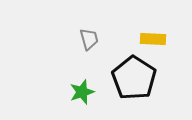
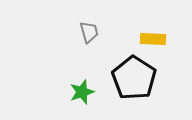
gray trapezoid: moved 7 px up
